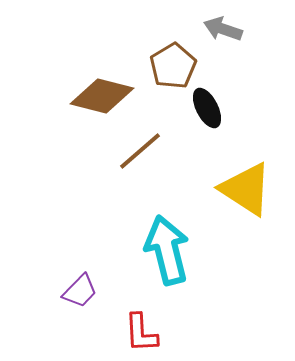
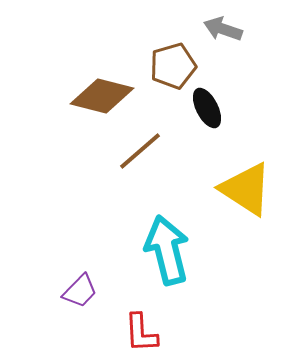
brown pentagon: rotated 15 degrees clockwise
